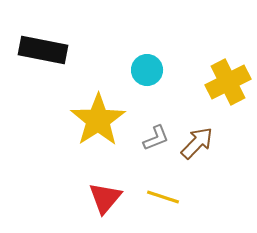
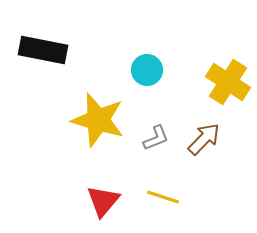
yellow cross: rotated 30 degrees counterclockwise
yellow star: rotated 22 degrees counterclockwise
brown arrow: moved 7 px right, 4 px up
red triangle: moved 2 px left, 3 px down
